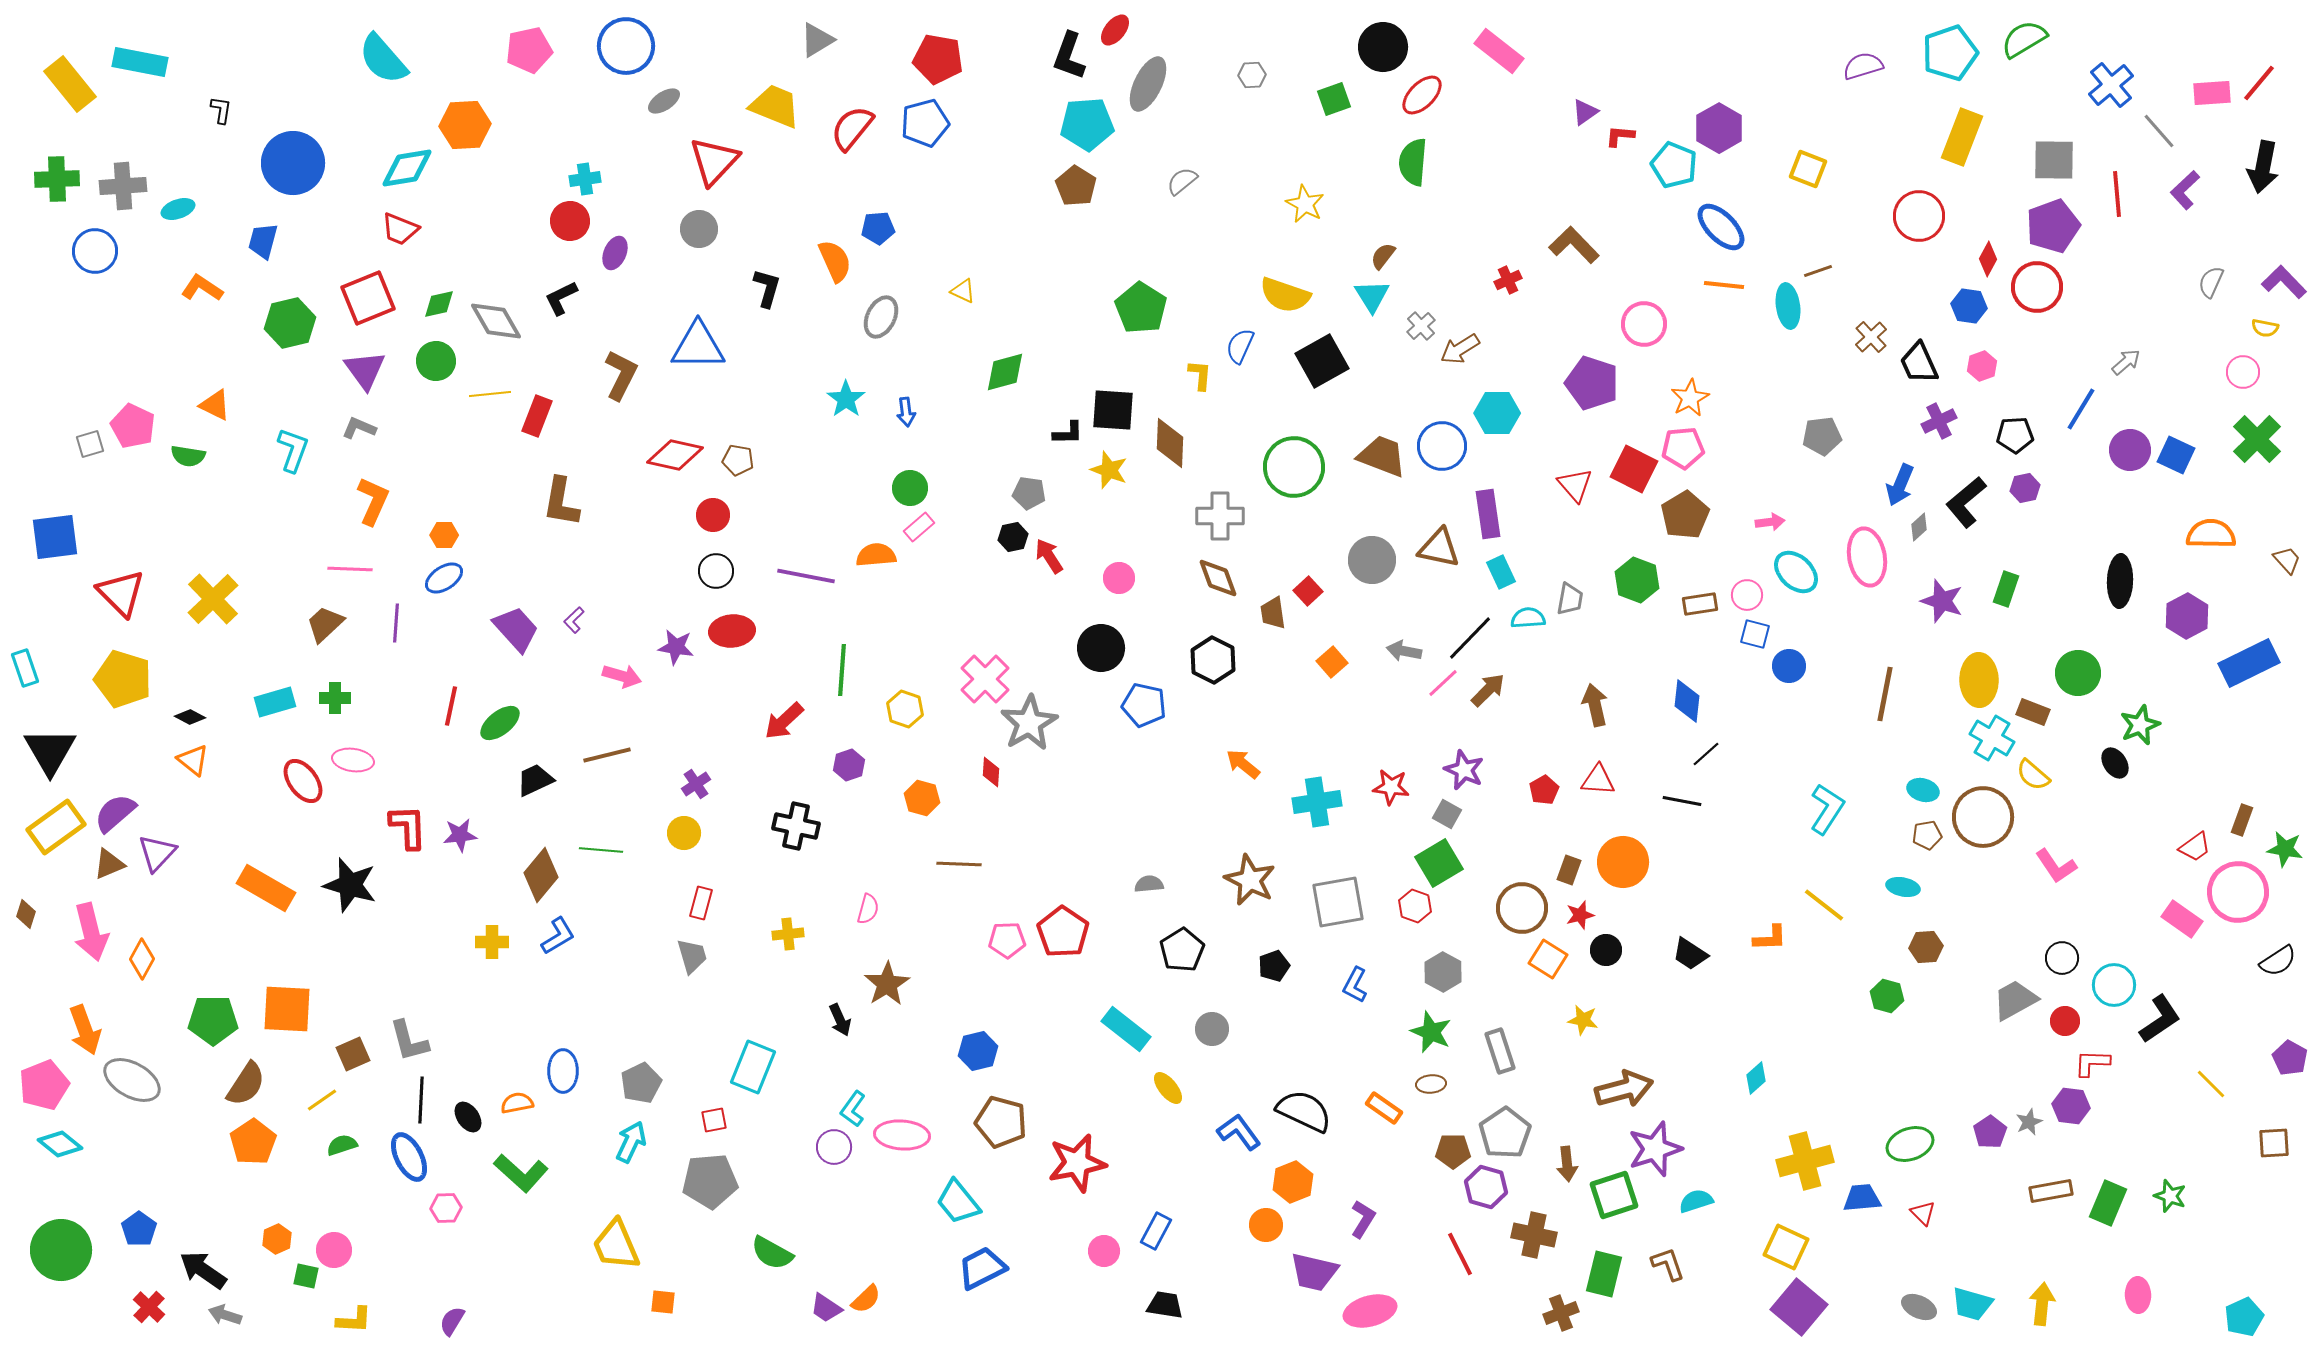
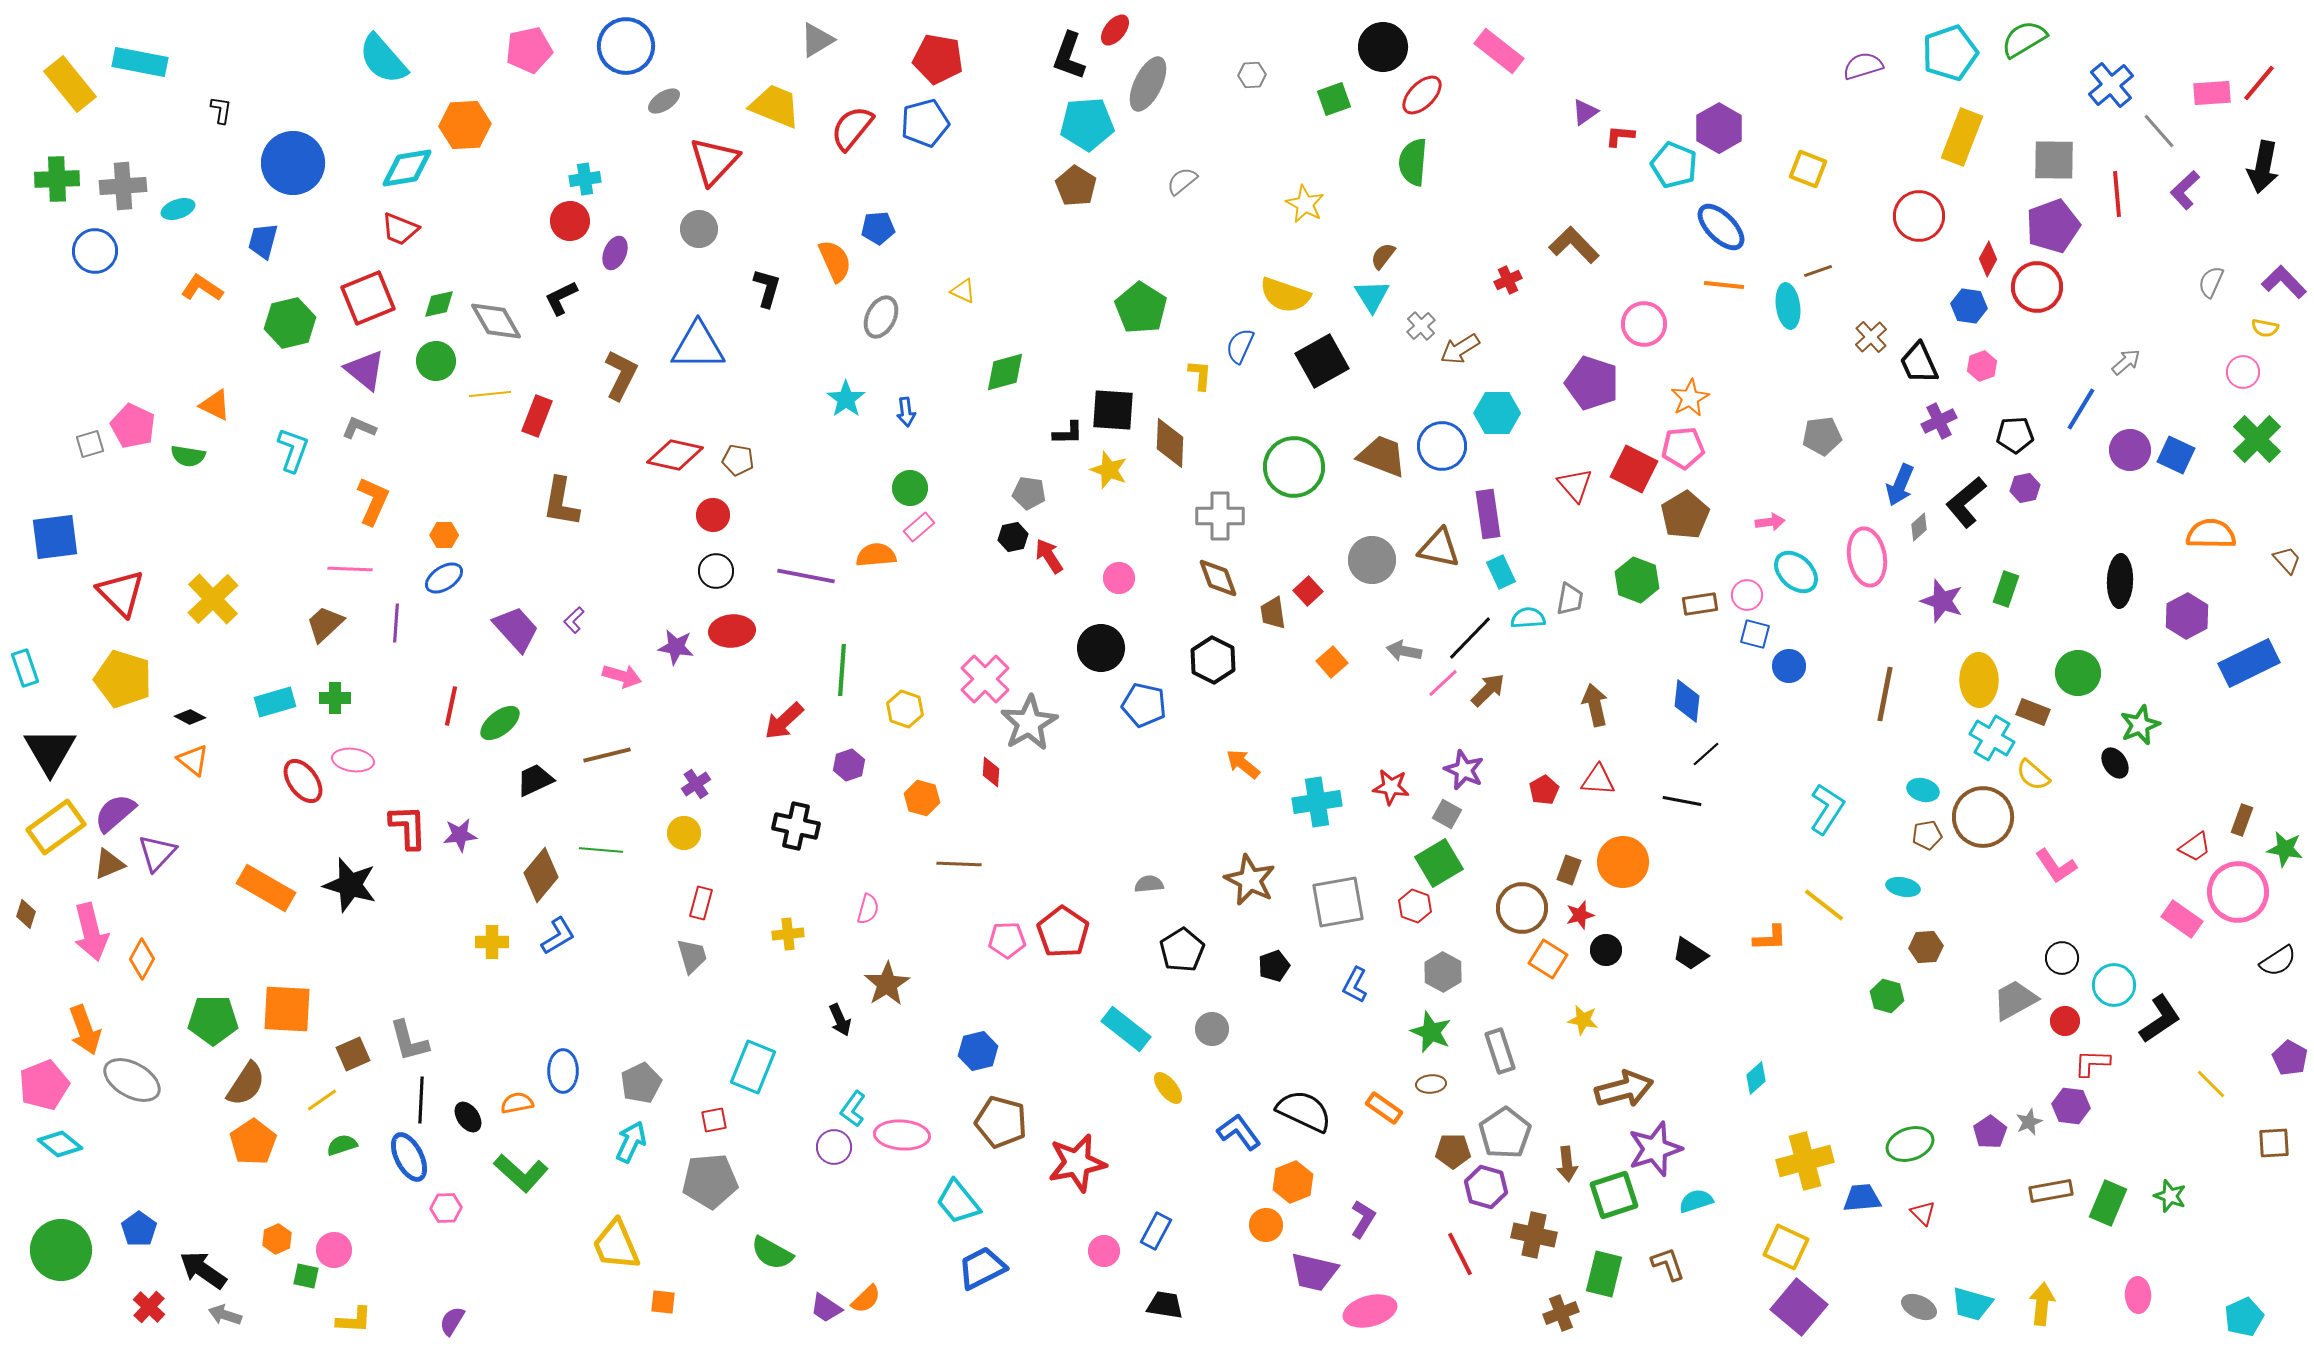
purple triangle at (365, 370): rotated 15 degrees counterclockwise
